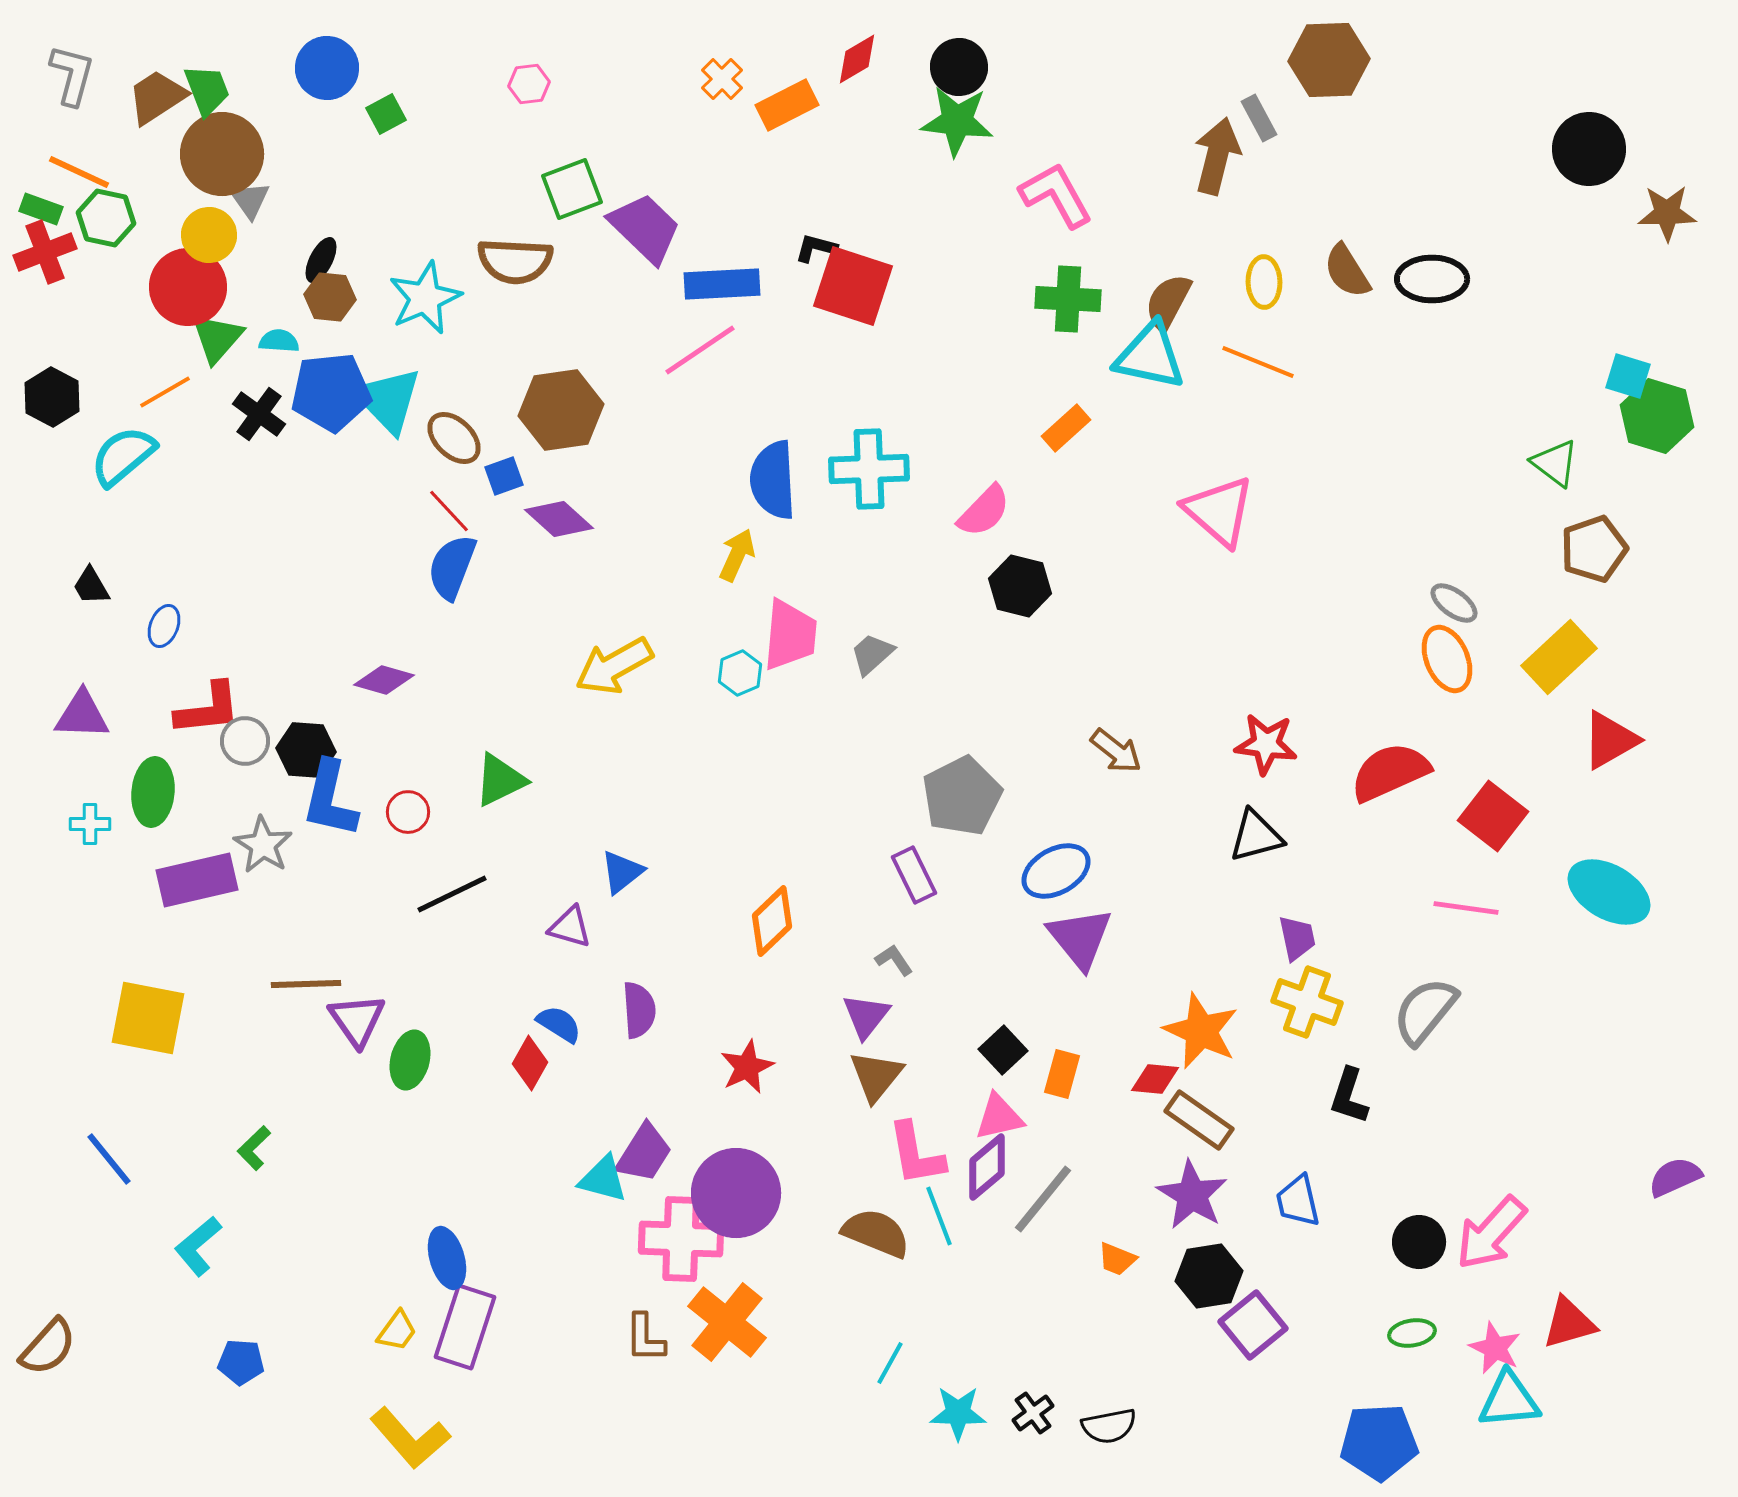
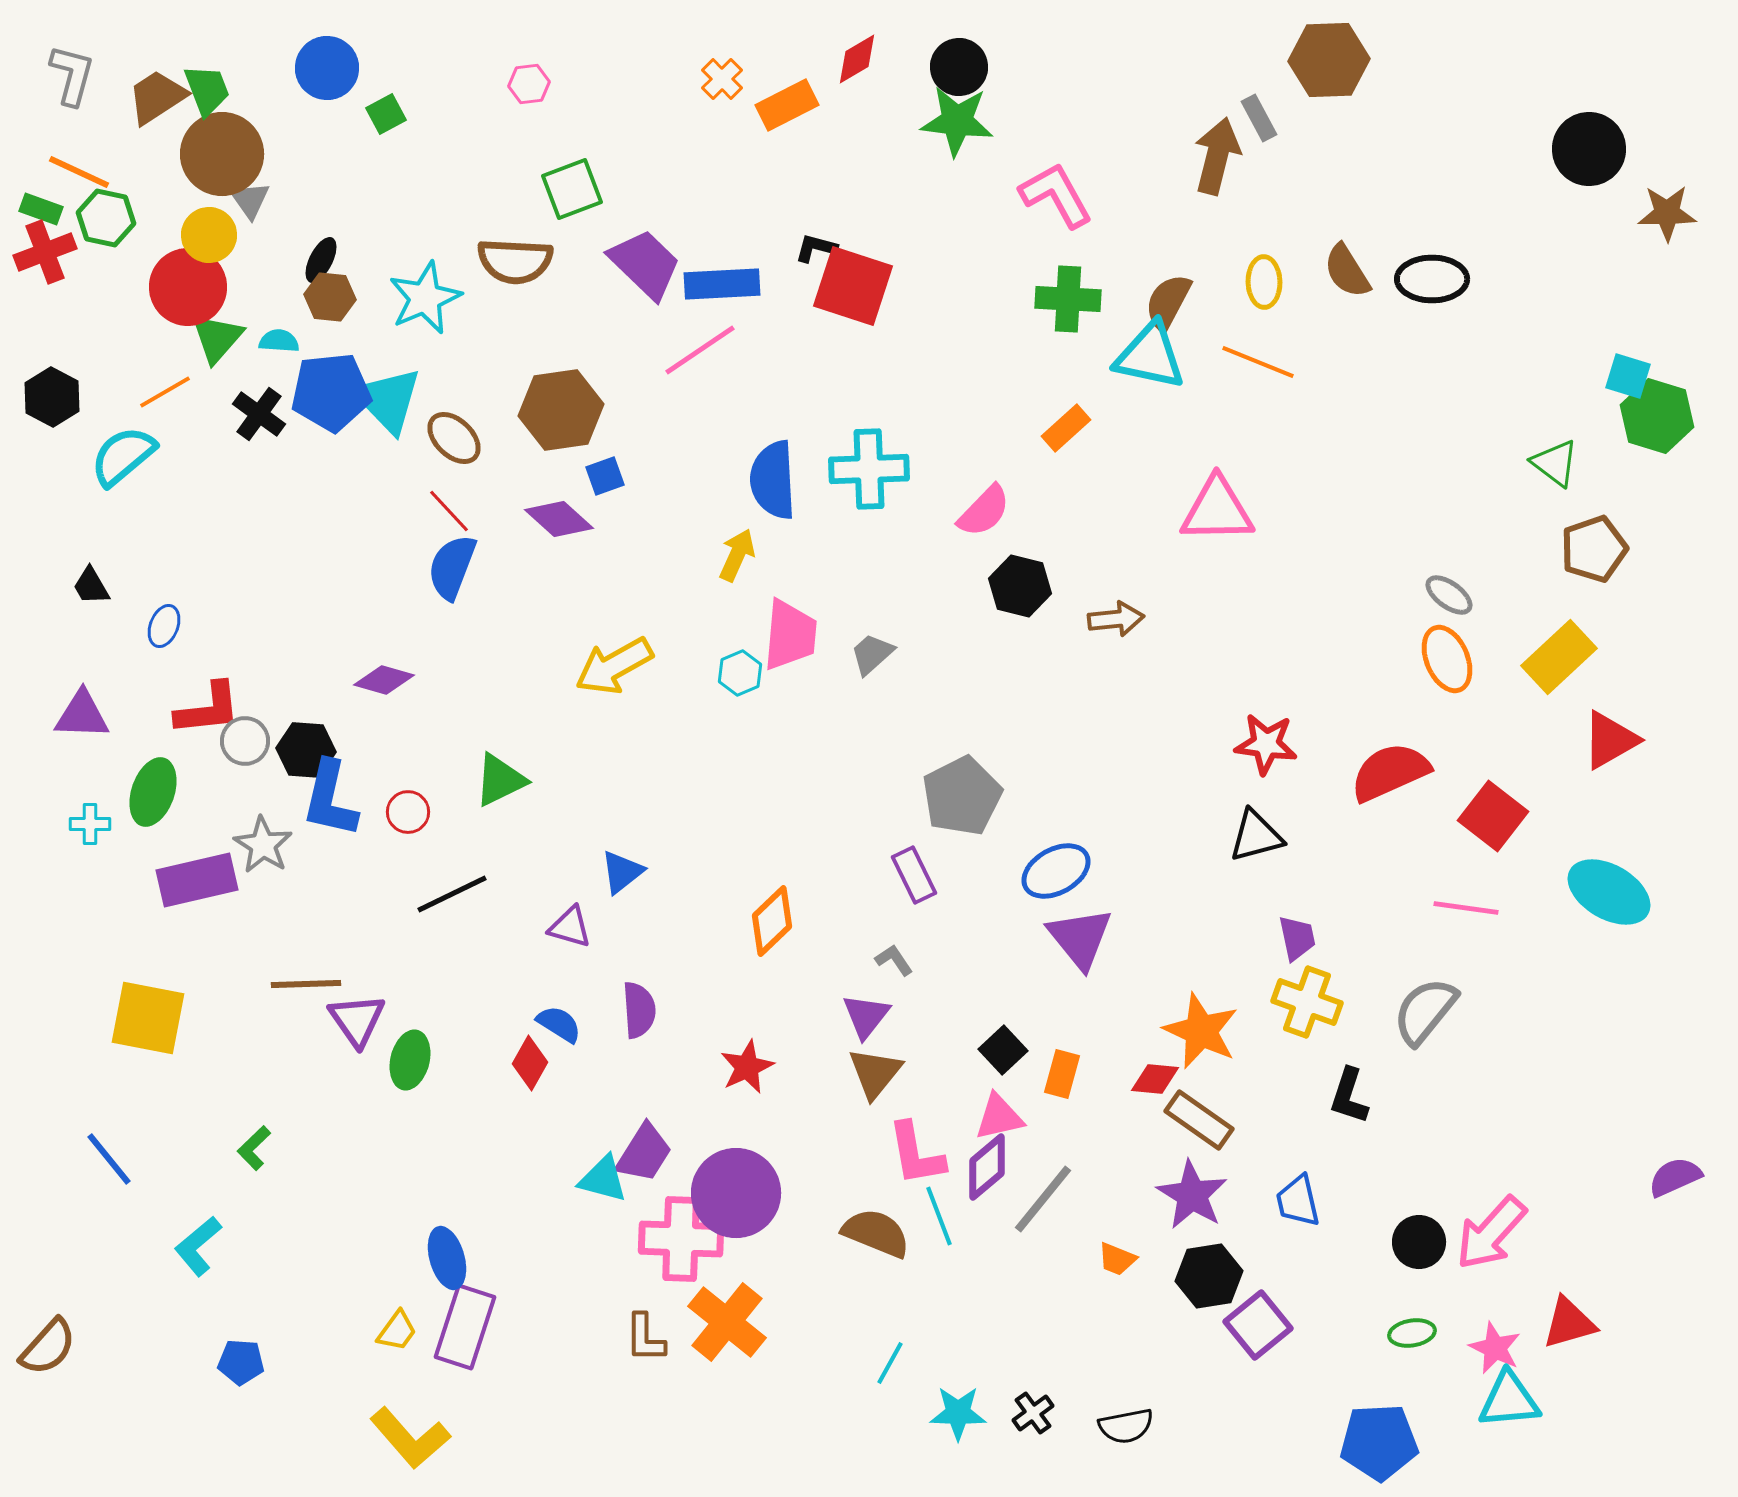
purple trapezoid at (645, 228): moved 36 px down
blue square at (504, 476): moved 101 px right
pink triangle at (1219, 511): moved 2 px left, 1 px up; rotated 42 degrees counterclockwise
gray ellipse at (1454, 603): moved 5 px left, 8 px up
brown arrow at (1116, 751): moved 132 px up; rotated 44 degrees counterclockwise
green ellipse at (153, 792): rotated 14 degrees clockwise
brown triangle at (876, 1076): moved 1 px left, 3 px up
purple square at (1253, 1325): moved 5 px right
black semicircle at (1109, 1426): moved 17 px right
